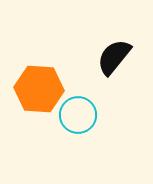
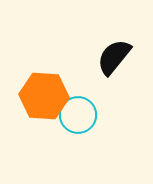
orange hexagon: moved 5 px right, 7 px down
